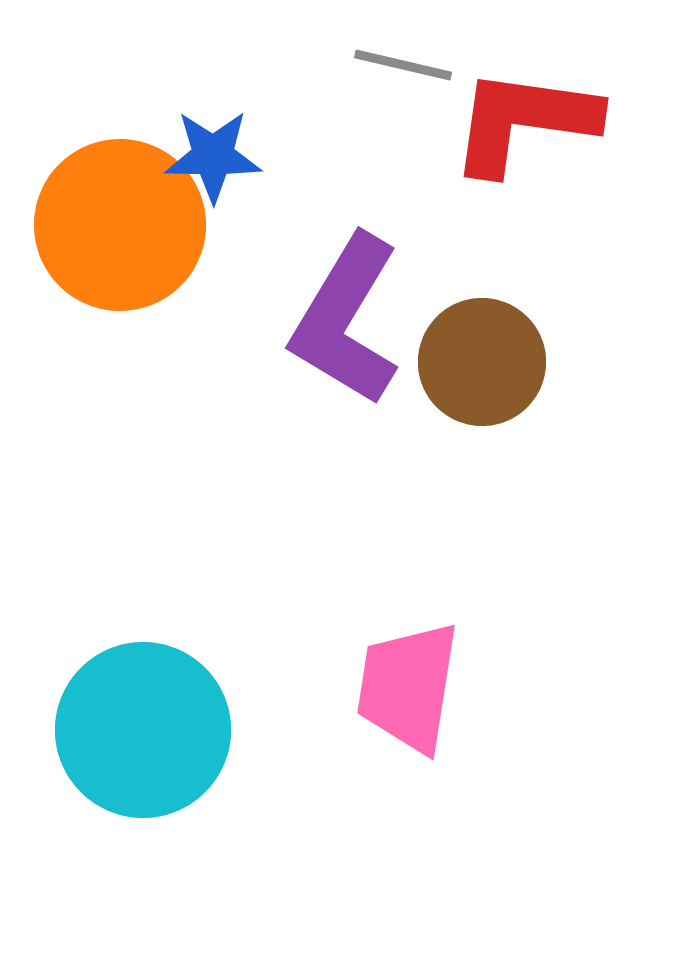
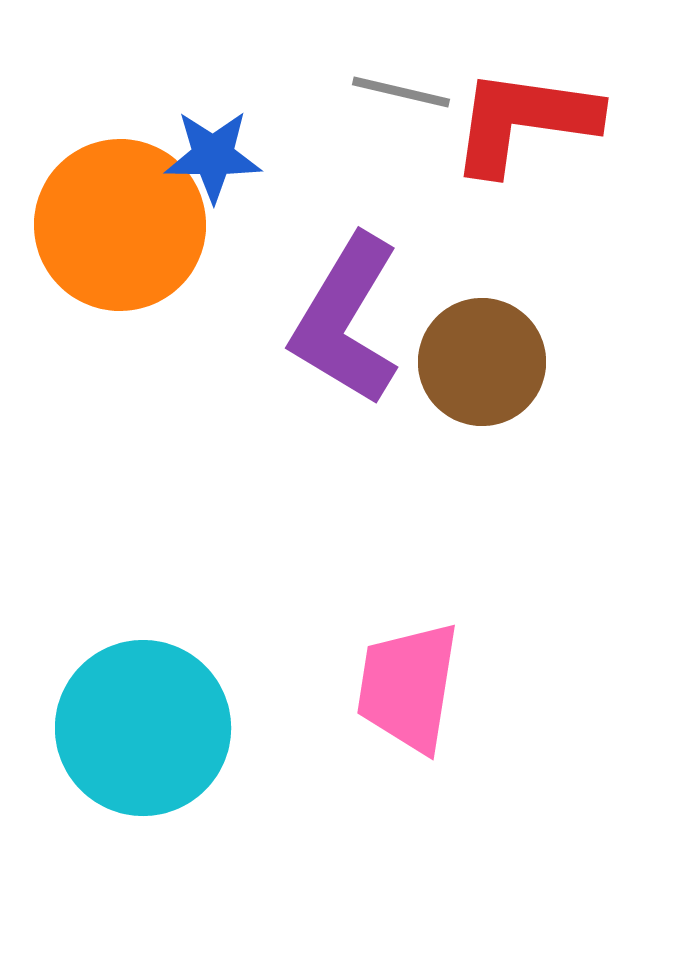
gray line: moved 2 px left, 27 px down
cyan circle: moved 2 px up
